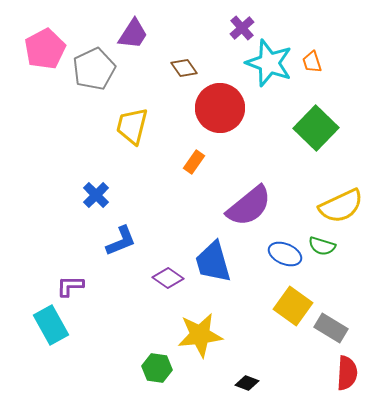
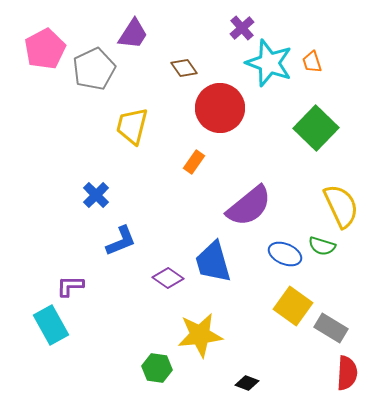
yellow semicircle: rotated 90 degrees counterclockwise
